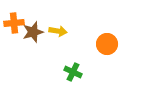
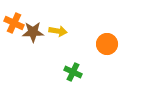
orange cross: rotated 30 degrees clockwise
brown star: rotated 15 degrees clockwise
